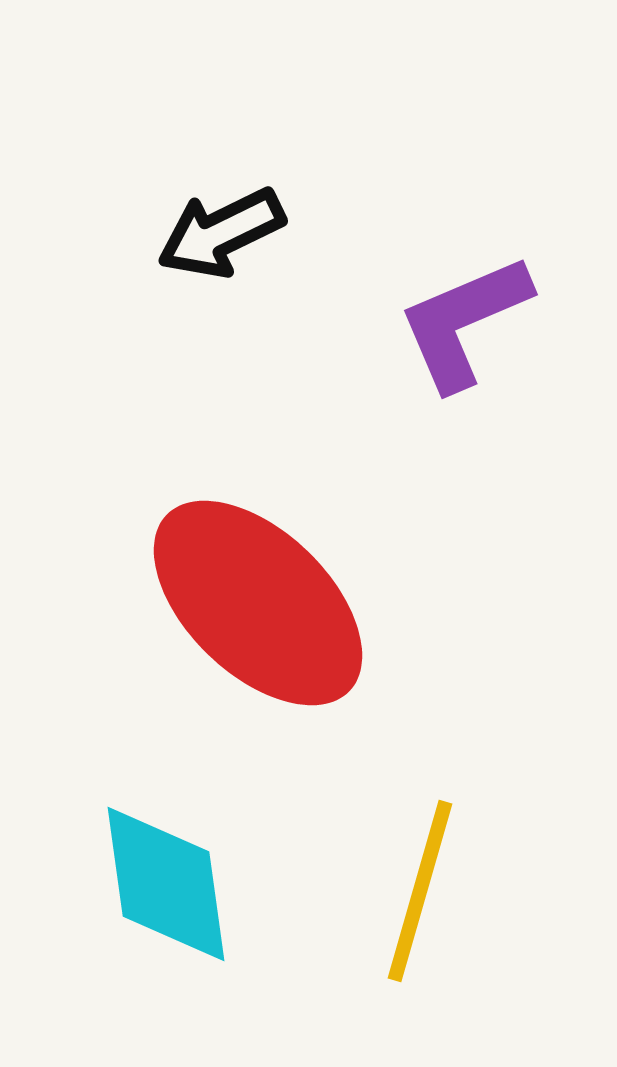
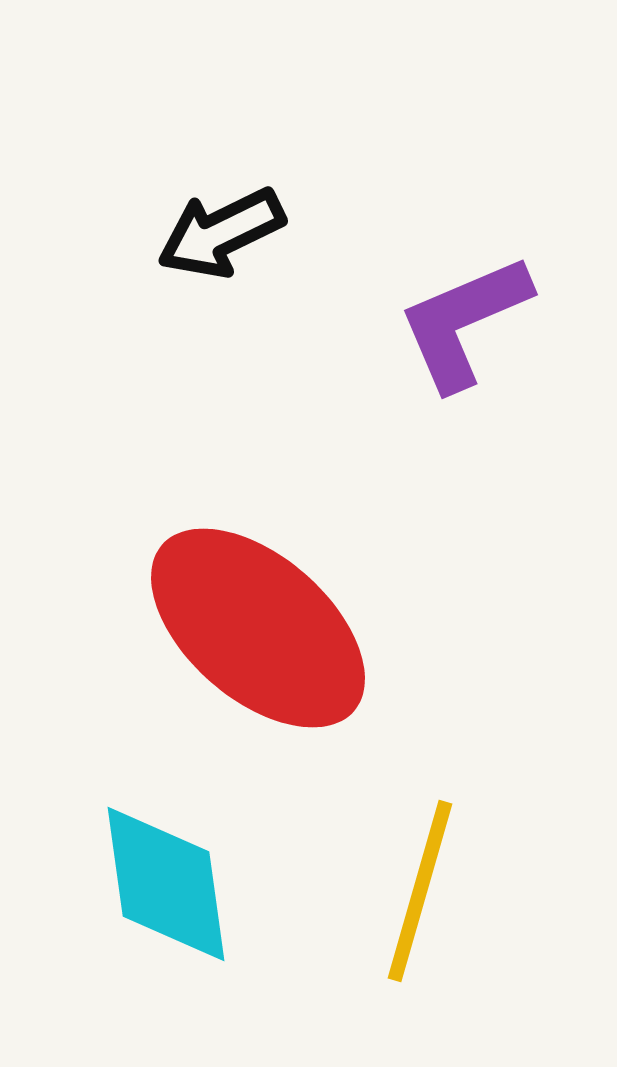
red ellipse: moved 25 px down; rotated 3 degrees counterclockwise
